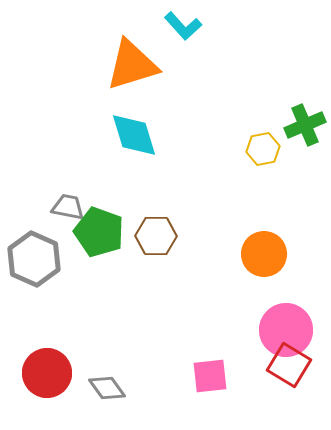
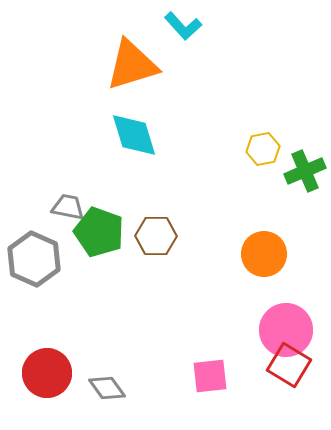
green cross: moved 46 px down
